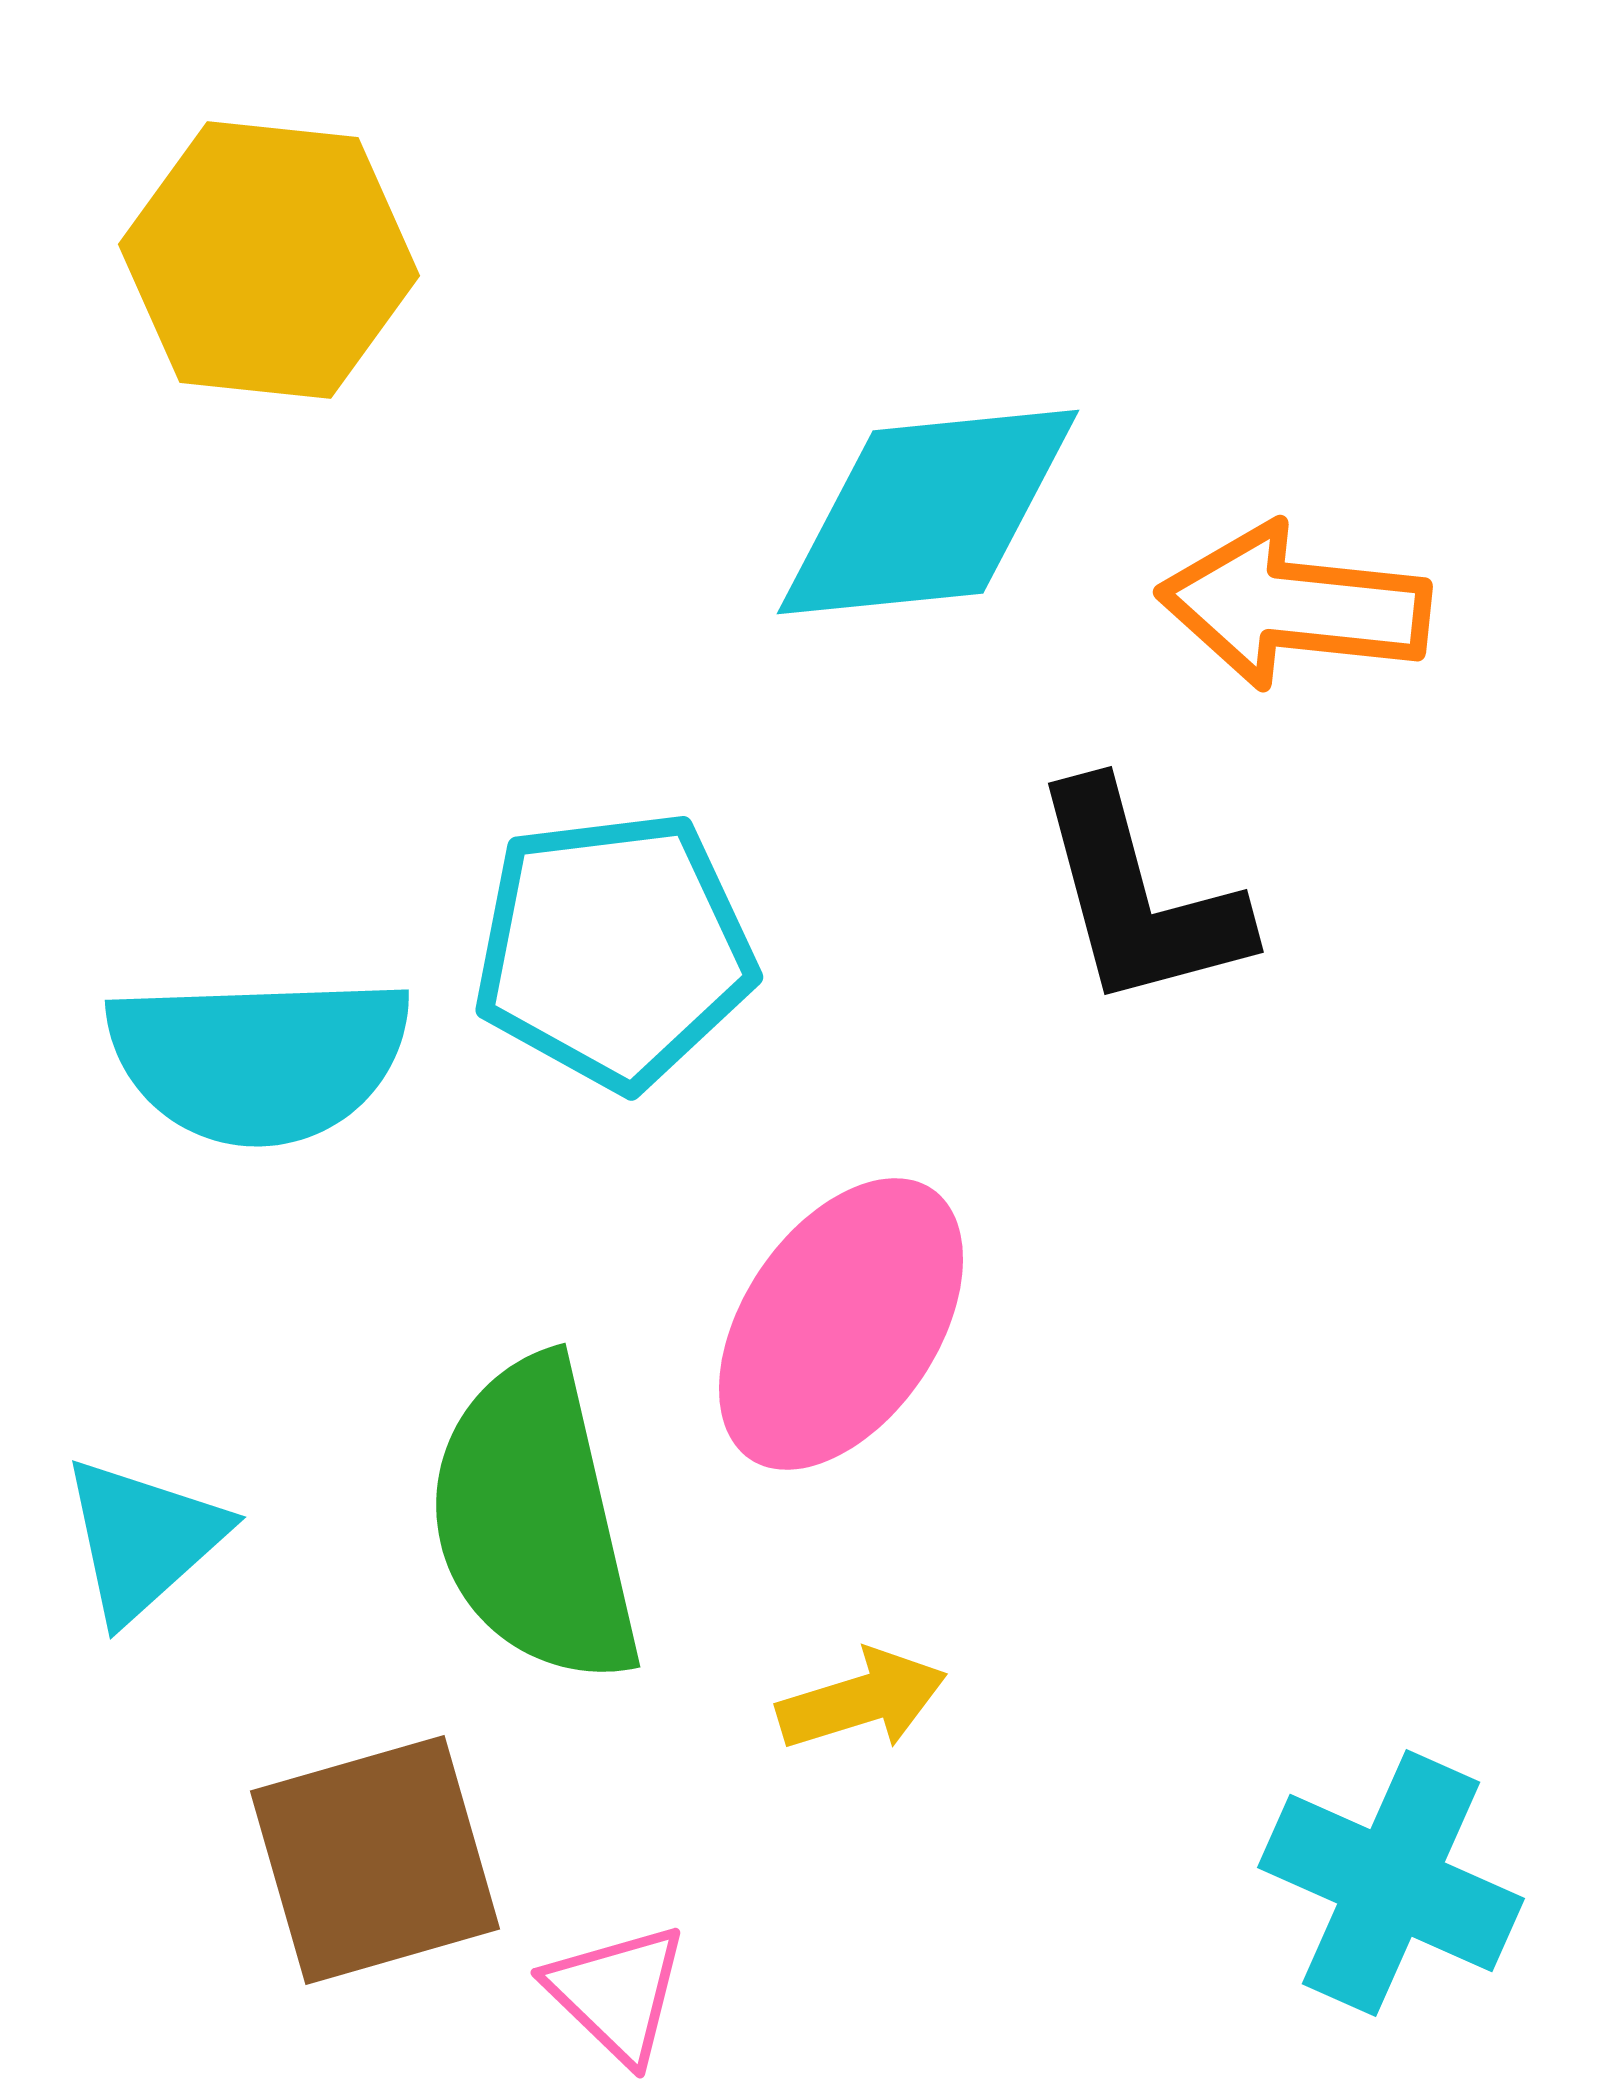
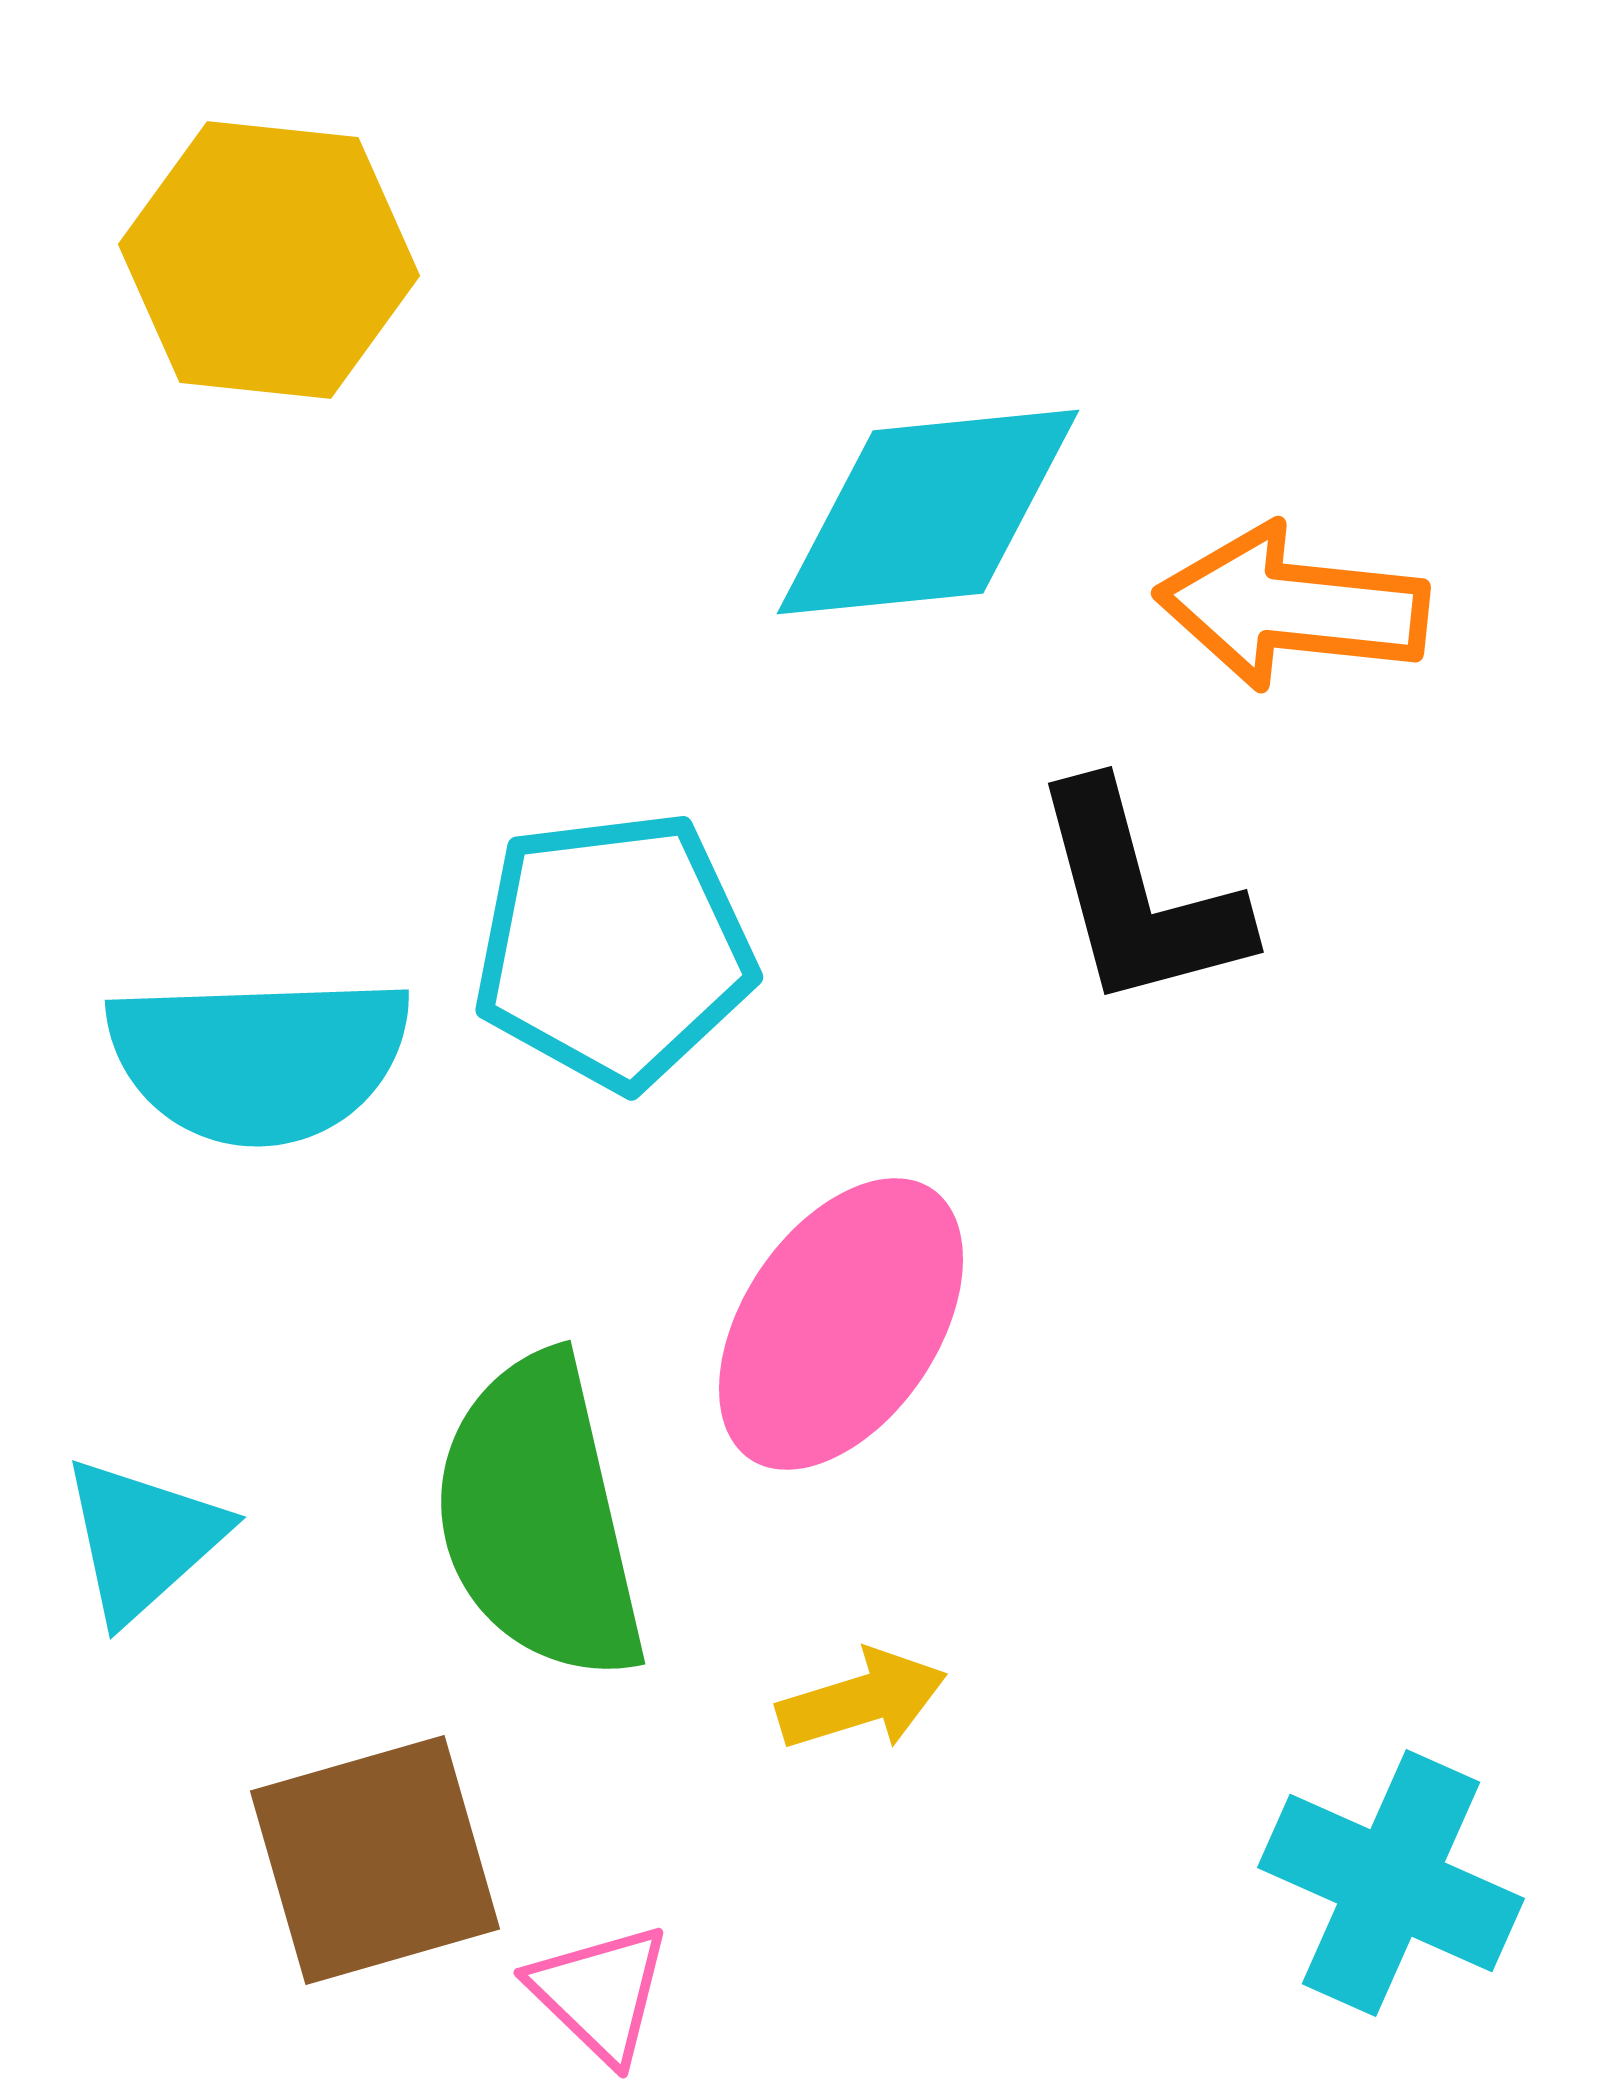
orange arrow: moved 2 px left, 1 px down
green semicircle: moved 5 px right, 3 px up
pink triangle: moved 17 px left
